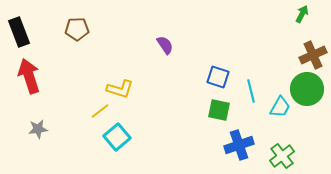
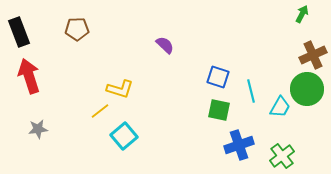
purple semicircle: rotated 12 degrees counterclockwise
cyan square: moved 7 px right, 1 px up
